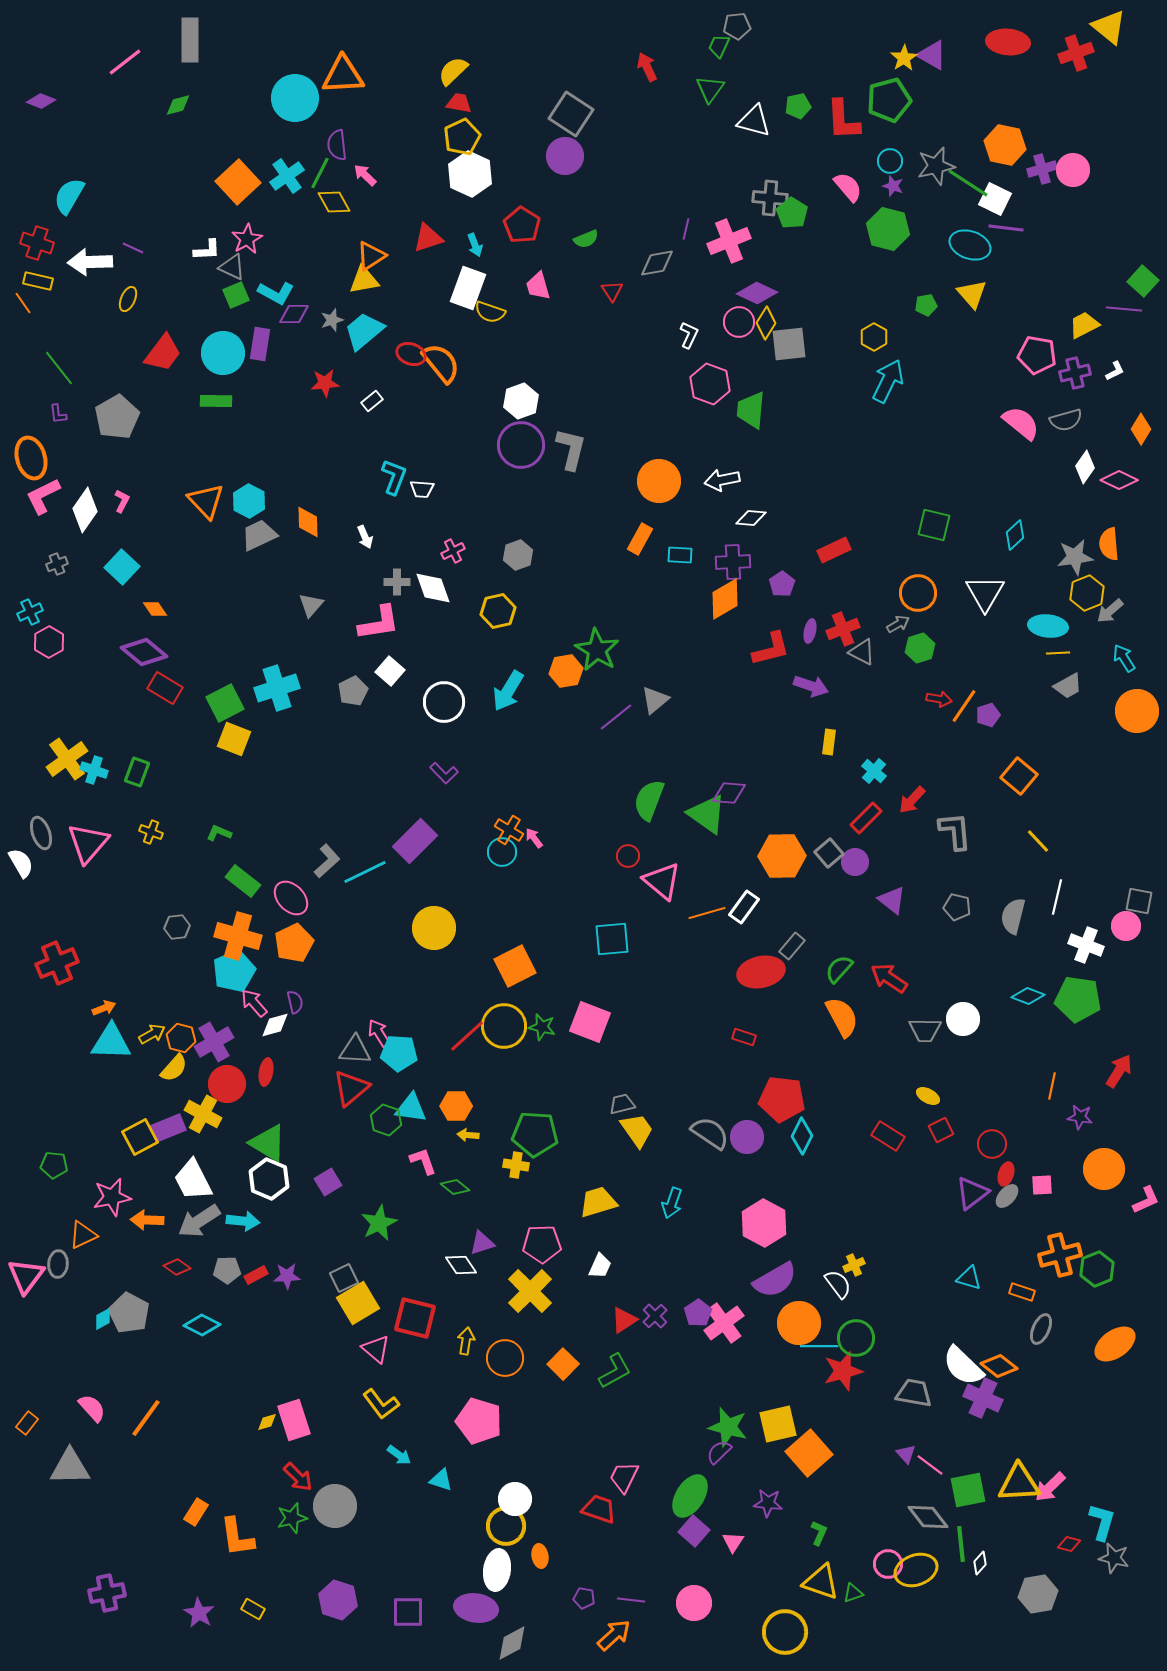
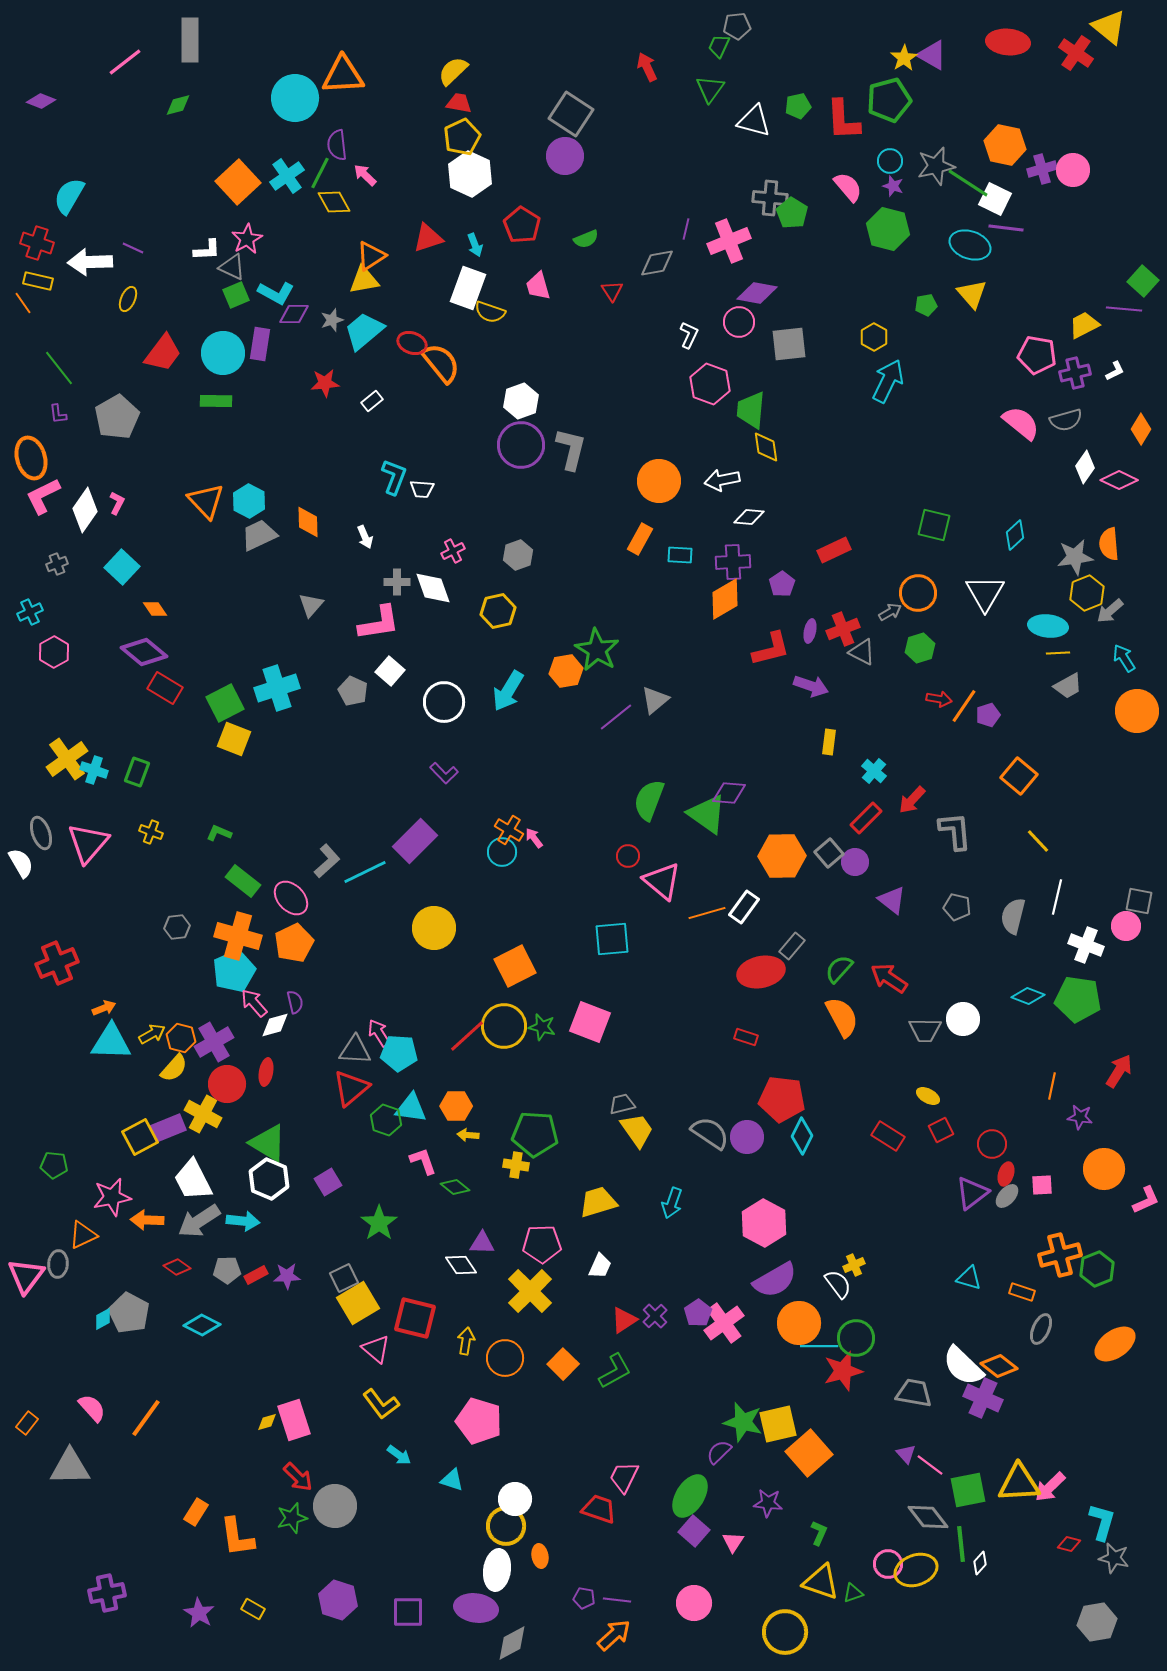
red cross at (1076, 53): rotated 36 degrees counterclockwise
purple diamond at (757, 293): rotated 15 degrees counterclockwise
yellow diamond at (766, 323): moved 124 px down; rotated 40 degrees counterclockwise
red ellipse at (411, 354): moved 1 px right, 11 px up
pink L-shape at (122, 501): moved 5 px left, 2 px down
white diamond at (751, 518): moved 2 px left, 1 px up
gray arrow at (898, 624): moved 8 px left, 12 px up
pink hexagon at (49, 642): moved 5 px right, 10 px down
gray pentagon at (353, 691): rotated 20 degrees counterclockwise
red rectangle at (744, 1037): moved 2 px right
green star at (379, 1223): rotated 9 degrees counterclockwise
purple triangle at (482, 1243): rotated 20 degrees clockwise
green star at (728, 1427): moved 15 px right, 5 px up
cyan triangle at (441, 1480): moved 11 px right
gray hexagon at (1038, 1594): moved 59 px right, 28 px down
purple line at (631, 1600): moved 14 px left
